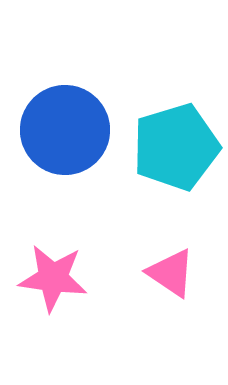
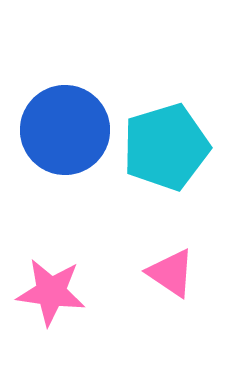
cyan pentagon: moved 10 px left
pink star: moved 2 px left, 14 px down
